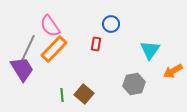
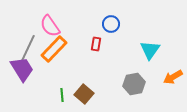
orange arrow: moved 6 px down
